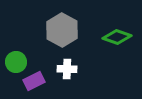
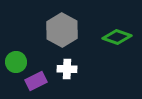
purple rectangle: moved 2 px right
